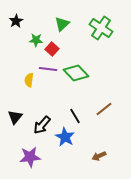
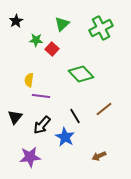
green cross: rotated 30 degrees clockwise
purple line: moved 7 px left, 27 px down
green diamond: moved 5 px right, 1 px down
